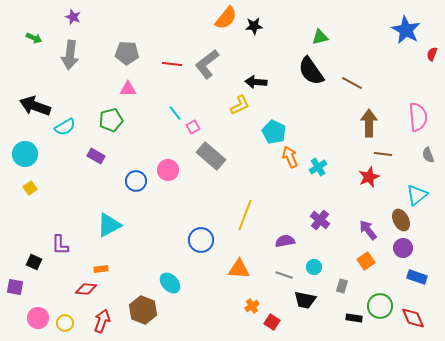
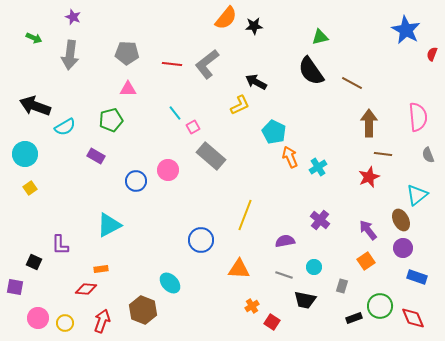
black arrow at (256, 82): rotated 25 degrees clockwise
black rectangle at (354, 318): rotated 28 degrees counterclockwise
